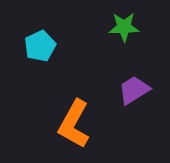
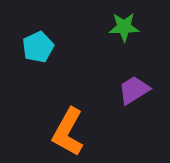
cyan pentagon: moved 2 px left, 1 px down
orange L-shape: moved 6 px left, 8 px down
